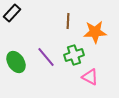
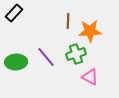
black rectangle: moved 2 px right
orange star: moved 5 px left, 1 px up
green cross: moved 2 px right, 1 px up
green ellipse: rotated 60 degrees counterclockwise
